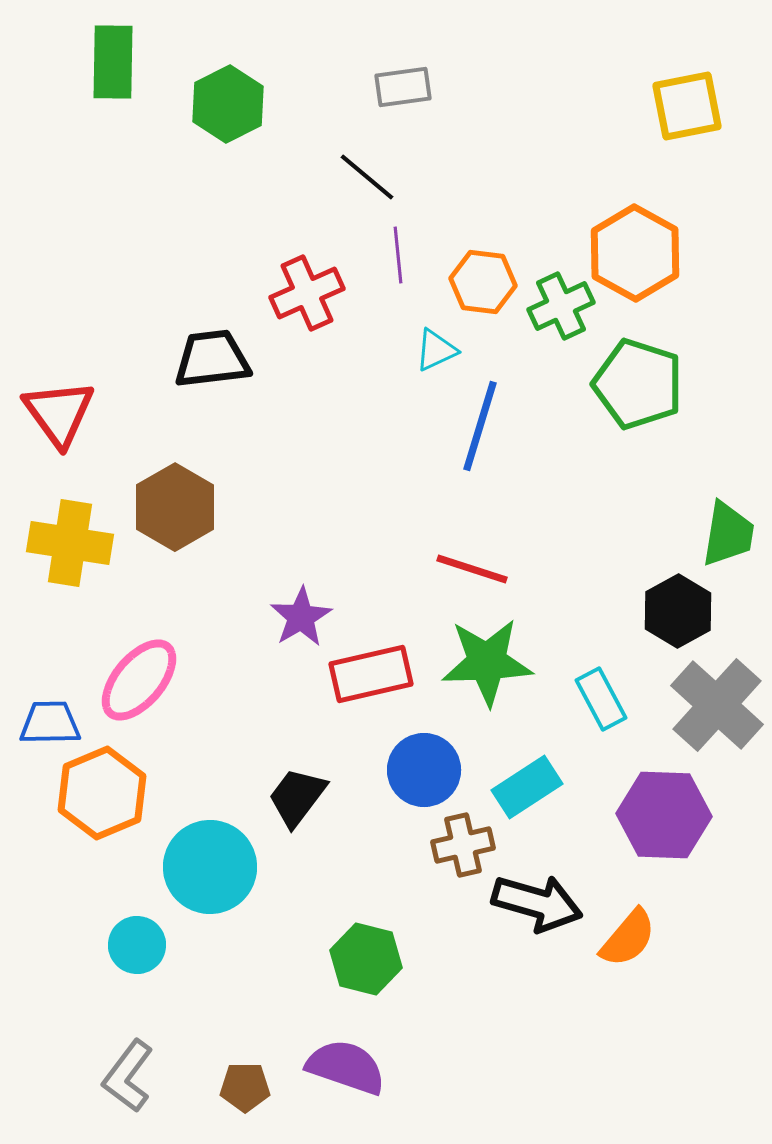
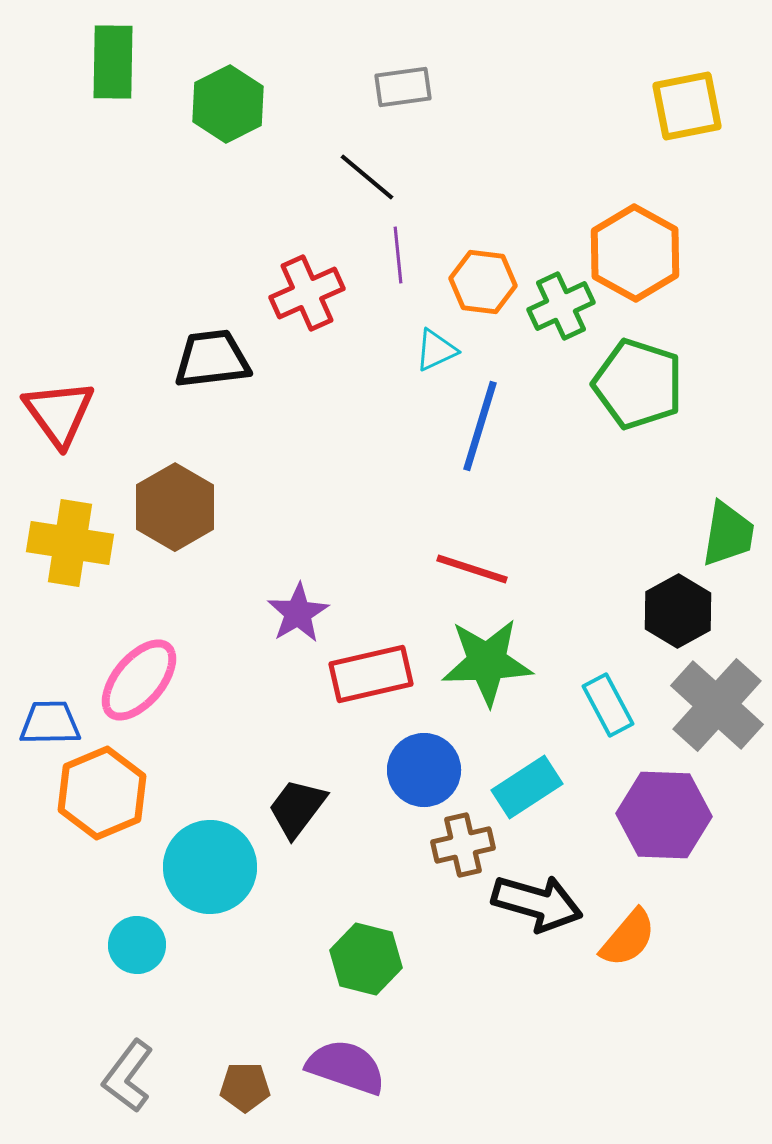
purple star at (301, 617): moved 3 px left, 4 px up
cyan rectangle at (601, 699): moved 7 px right, 6 px down
black trapezoid at (297, 797): moved 11 px down
